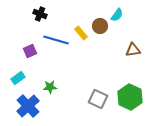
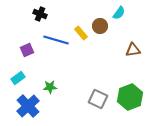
cyan semicircle: moved 2 px right, 2 px up
purple square: moved 3 px left, 1 px up
green hexagon: rotated 15 degrees clockwise
